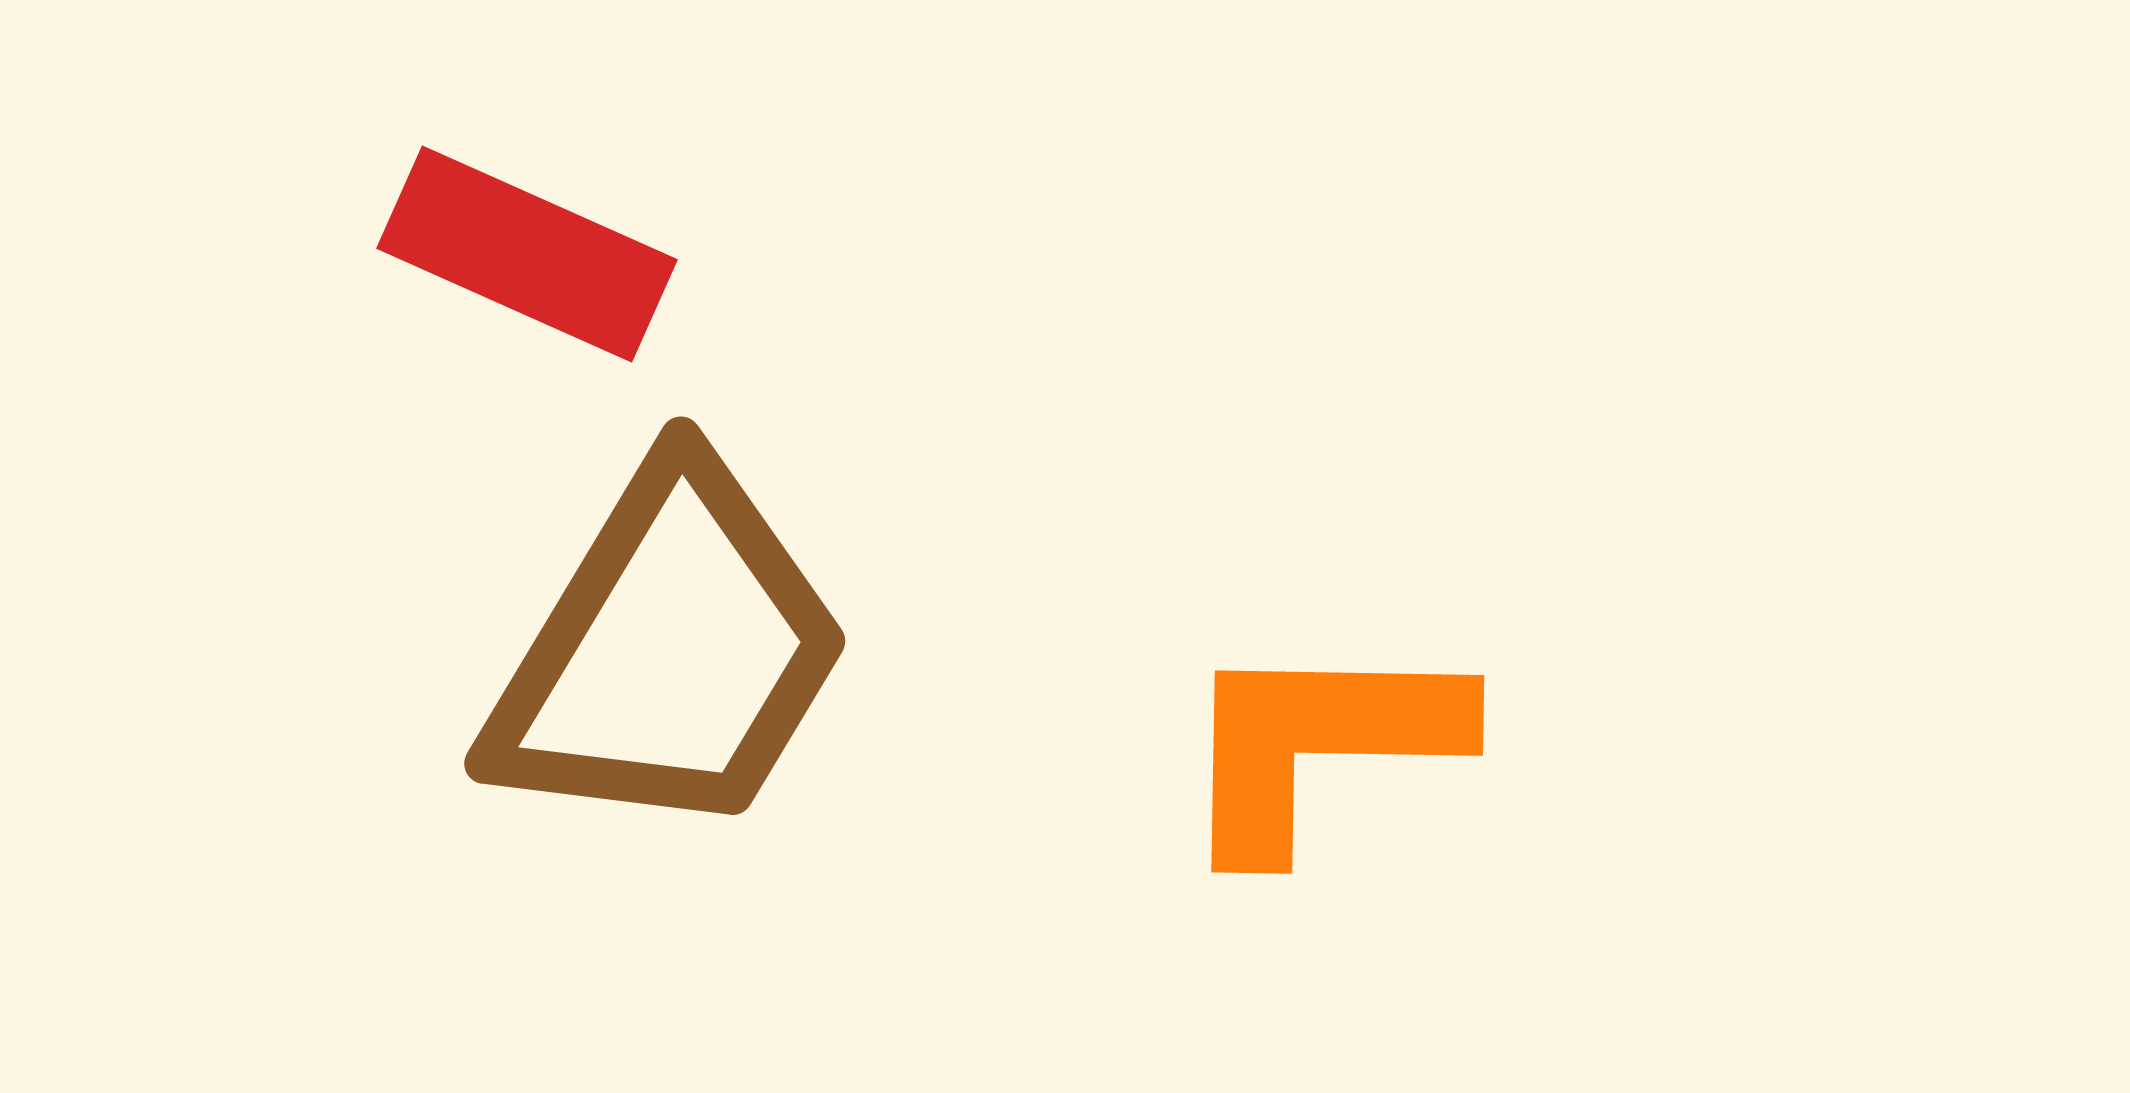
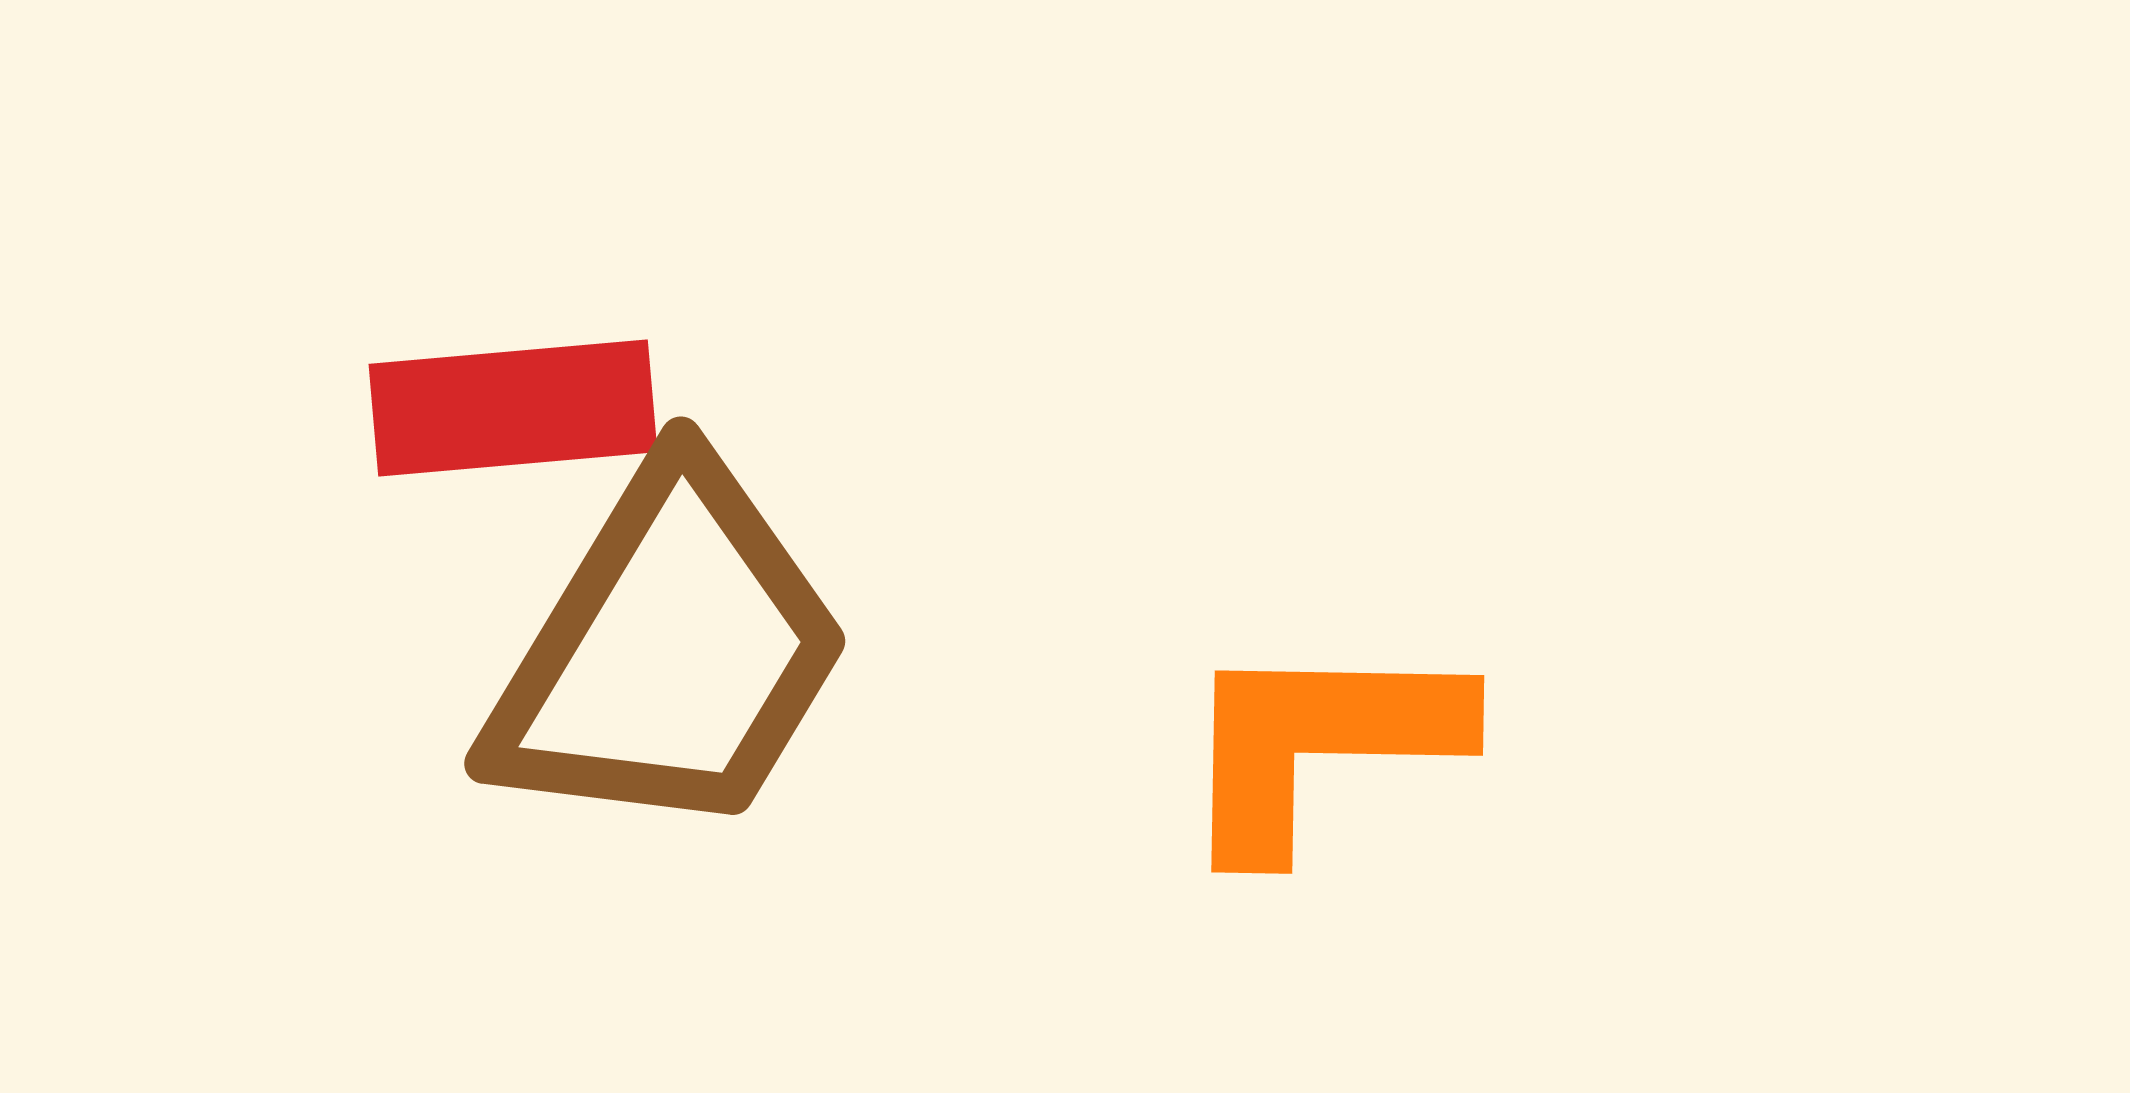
red rectangle: moved 14 px left, 154 px down; rotated 29 degrees counterclockwise
